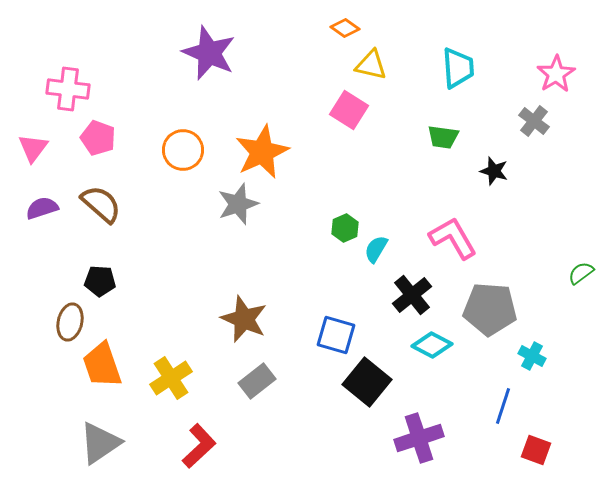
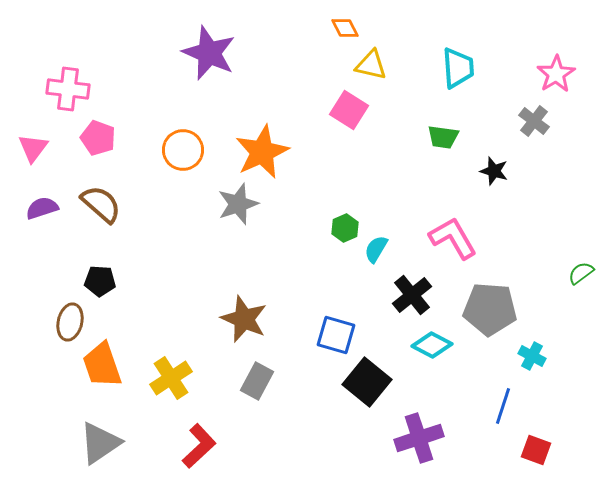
orange diamond: rotated 28 degrees clockwise
gray rectangle: rotated 24 degrees counterclockwise
